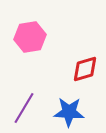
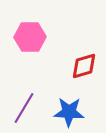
pink hexagon: rotated 8 degrees clockwise
red diamond: moved 1 px left, 3 px up
